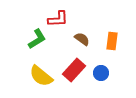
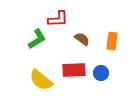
red rectangle: rotated 45 degrees clockwise
yellow semicircle: moved 4 px down
